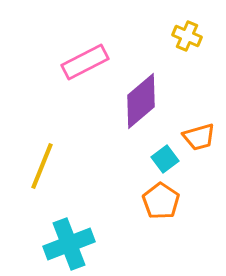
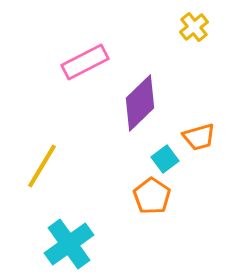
yellow cross: moved 7 px right, 9 px up; rotated 28 degrees clockwise
purple diamond: moved 1 px left, 2 px down; rotated 4 degrees counterclockwise
yellow line: rotated 9 degrees clockwise
orange pentagon: moved 9 px left, 5 px up
cyan cross: rotated 15 degrees counterclockwise
